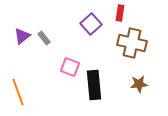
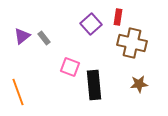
red rectangle: moved 2 px left, 4 px down
